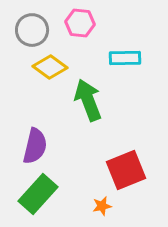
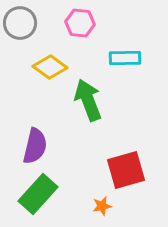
gray circle: moved 12 px left, 7 px up
red square: rotated 6 degrees clockwise
